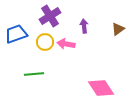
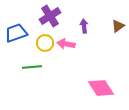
brown triangle: moved 3 px up
blue trapezoid: moved 1 px up
yellow circle: moved 1 px down
green line: moved 2 px left, 7 px up
